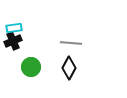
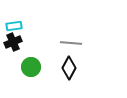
cyan rectangle: moved 2 px up
black cross: moved 1 px down
